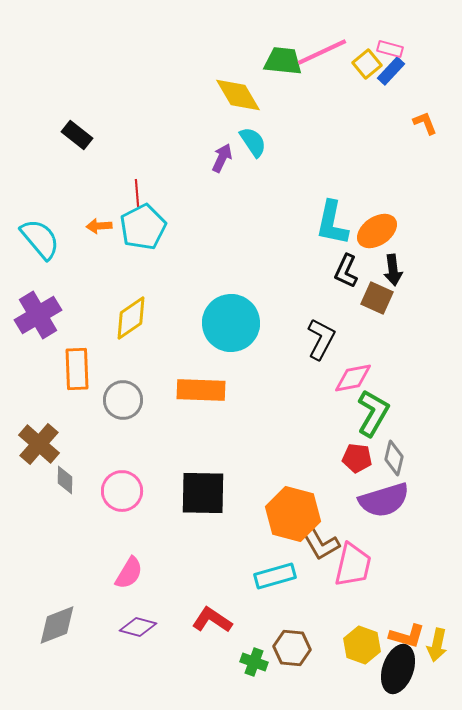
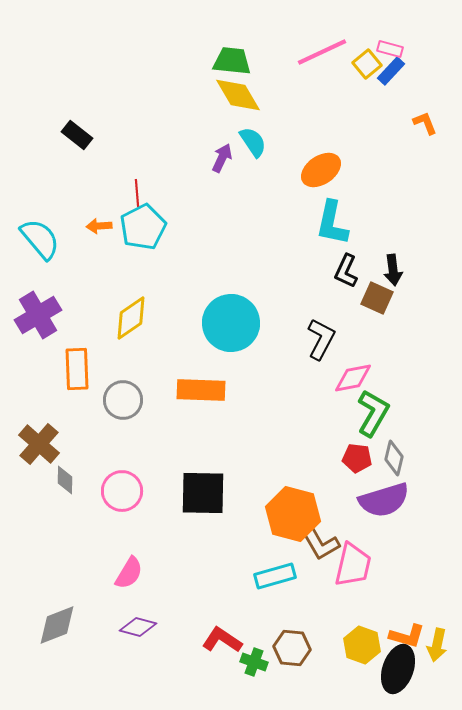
green trapezoid at (283, 61): moved 51 px left
orange ellipse at (377, 231): moved 56 px left, 61 px up
red L-shape at (212, 620): moved 10 px right, 20 px down
